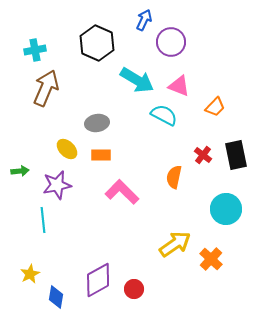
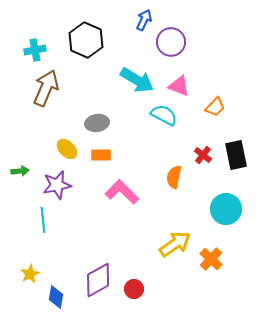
black hexagon: moved 11 px left, 3 px up
